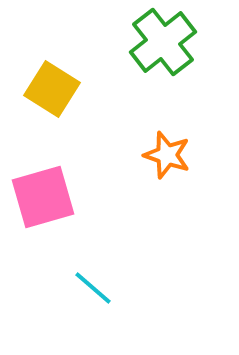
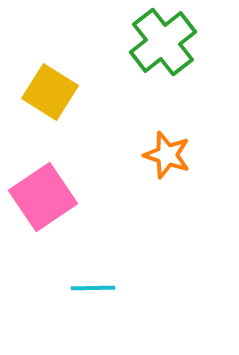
yellow square: moved 2 px left, 3 px down
pink square: rotated 18 degrees counterclockwise
cyan line: rotated 42 degrees counterclockwise
